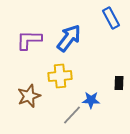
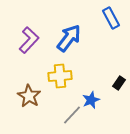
purple L-shape: rotated 132 degrees clockwise
black rectangle: rotated 32 degrees clockwise
brown star: rotated 20 degrees counterclockwise
blue star: rotated 24 degrees counterclockwise
